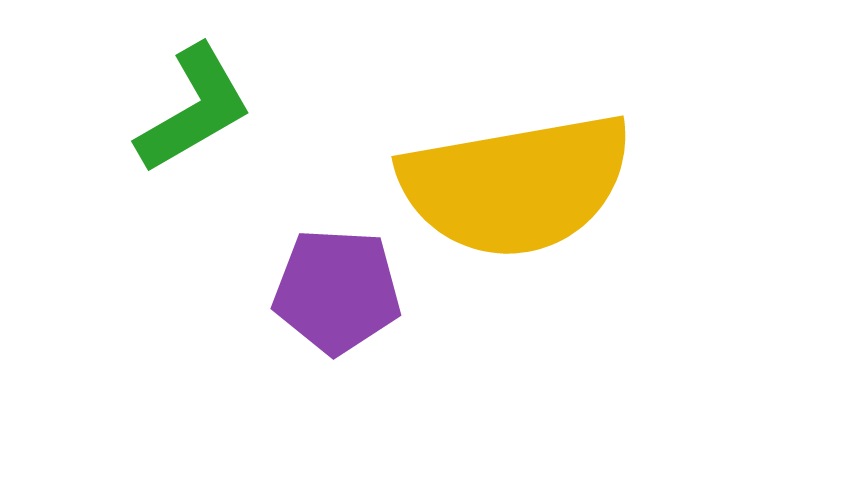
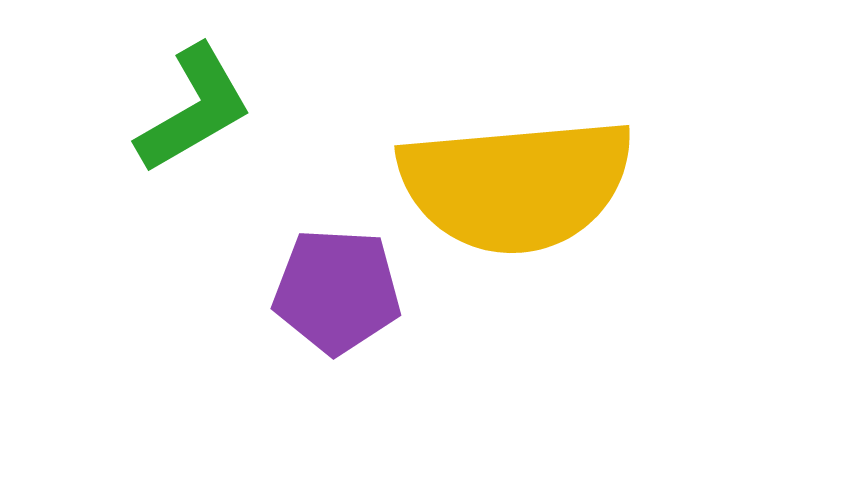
yellow semicircle: rotated 5 degrees clockwise
